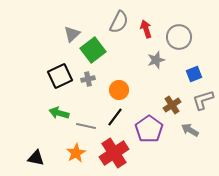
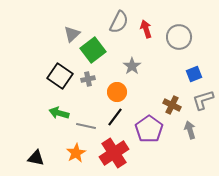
gray star: moved 24 px left, 6 px down; rotated 18 degrees counterclockwise
black square: rotated 30 degrees counterclockwise
orange circle: moved 2 px left, 2 px down
brown cross: rotated 30 degrees counterclockwise
gray arrow: rotated 42 degrees clockwise
